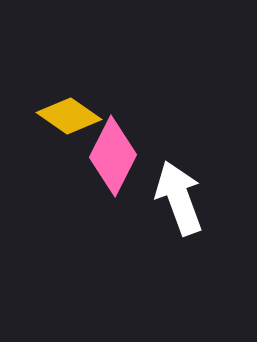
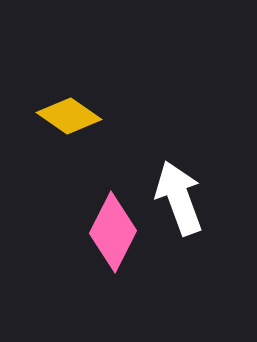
pink diamond: moved 76 px down
